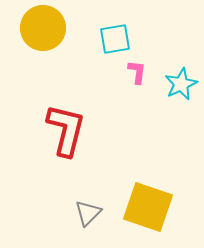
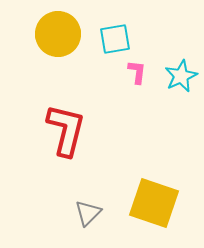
yellow circle: moved 15 px right, 6 px down
cyan star: moved 8 px up
yellow square: moved 6 px right, 4 px up
